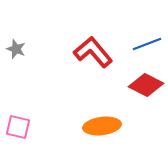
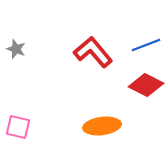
blue line: moved 1 px left, 1 px down
